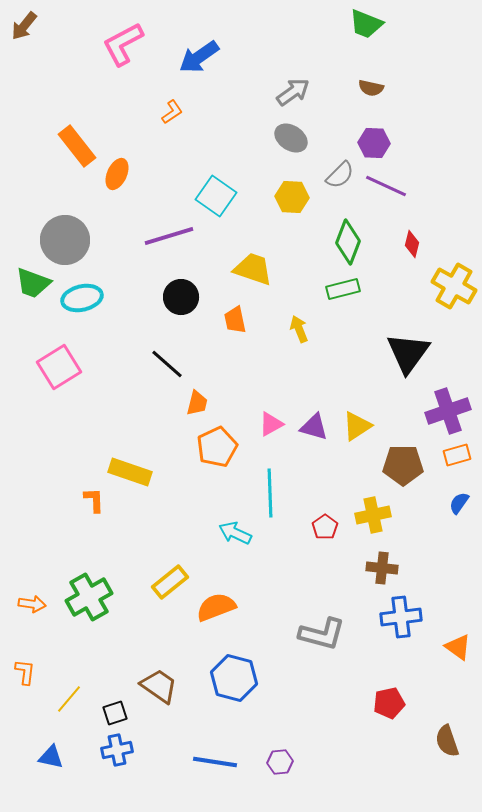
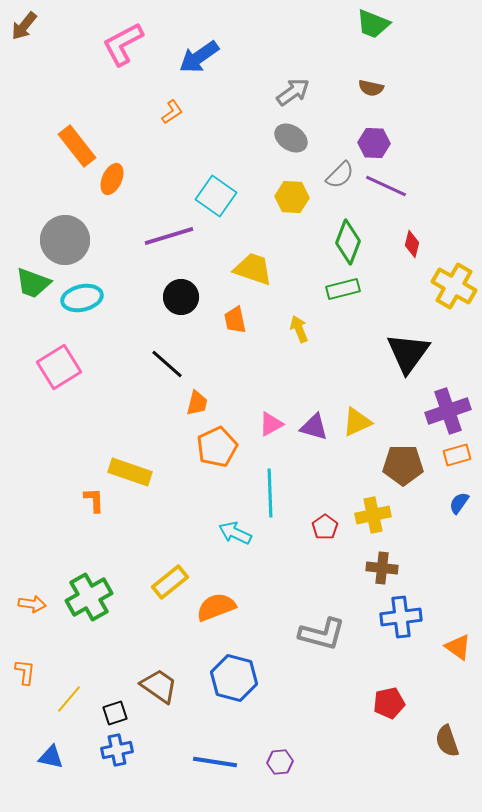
green trapezoid at (366, 24): moved 7 px right
orange ellipse at (117, 174): moved 5 px left, 5 px down
yellow triangle at (357, 426): moved 4 px up; rotated 8 degrees clockwise
